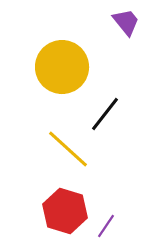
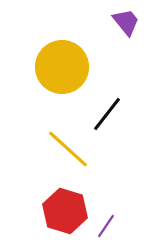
black line: moved 2 px right
